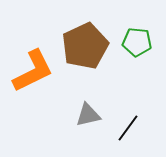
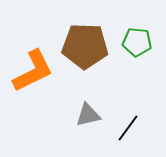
brown pentagon: rotated 27 degrees clockwise
